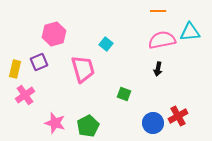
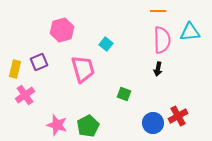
pink hexagon: moved 8 px right, 4 px up
pink semicircle: rotated 100 degrees clockwise
pink star: moved 2 px right, 2 px down
